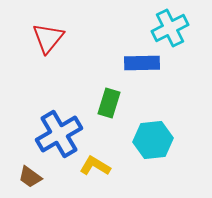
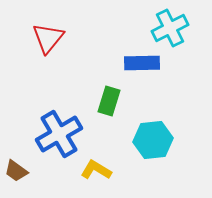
green rectangle: moved 2 px up
yellow L-shape: moved 1 px right, 4 px down
brown trapezoid: moved 14 px left, 6 px up
